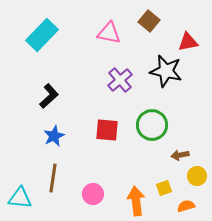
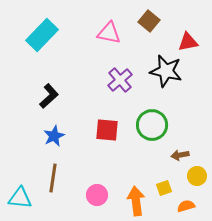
pink circle: moved 4 px right, 1 px down
